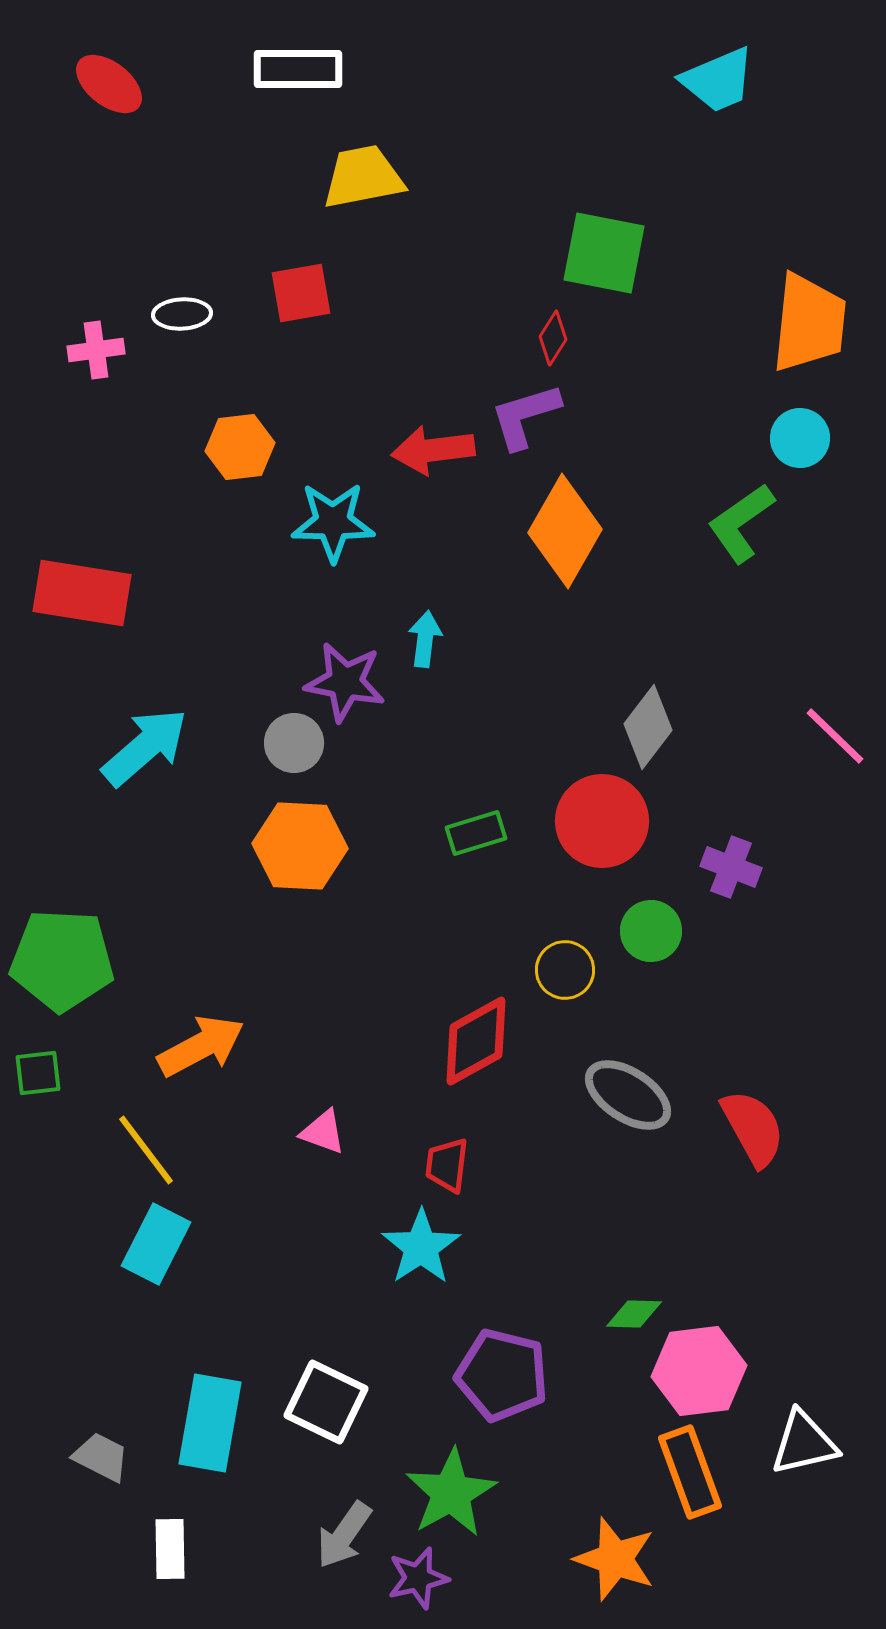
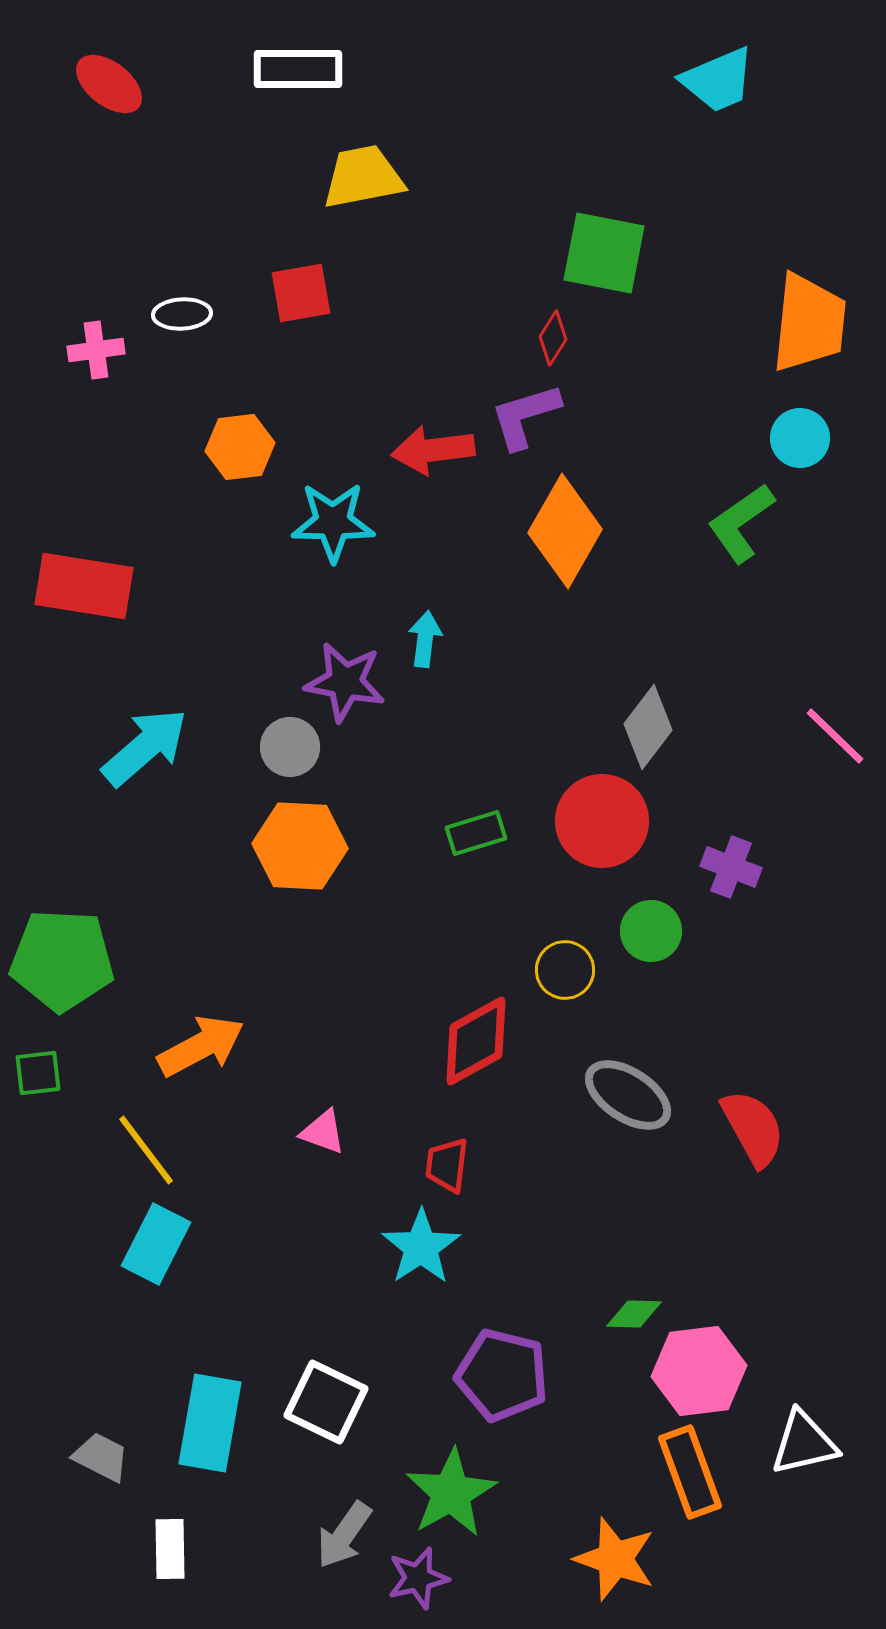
red rectangle at (82, 593): moved 2 px right, 7 px up
gray circle at (294, 743): moved 4 px left, 4 px down
